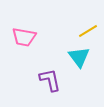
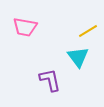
pink trapezoid: moved 1 px right, 10 px up
cyan triangle: moved 1 px left
